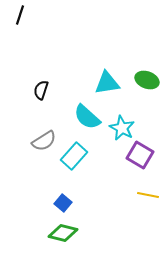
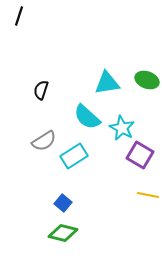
black line: moved 1 px left, 1 px down
cyan rectangle: rotated 16 degrees clockwise
